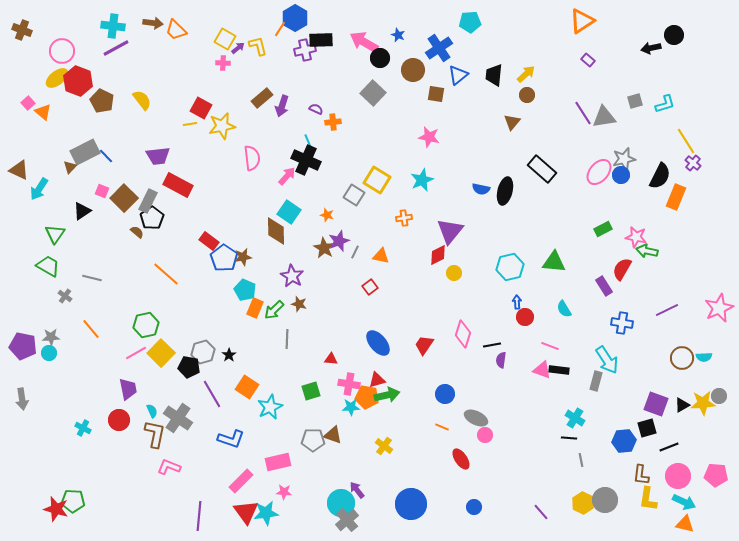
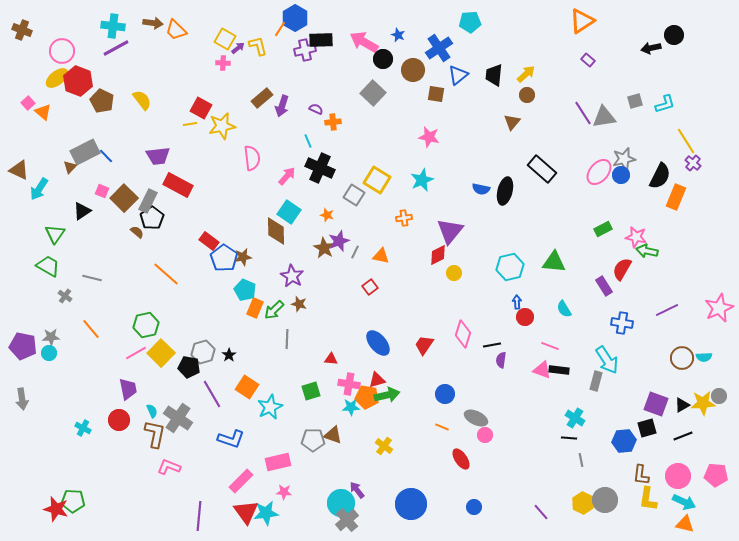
black circle at (380, 58): moved 3 px right, 1 px down
black cross at (306, 160): moved 14 px right, 8 px down
black line at (669, 447): moved 14 px right, 11 px up
